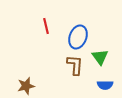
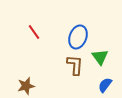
red line: moved 12 px left, 6 px down; rotated 21 degrees counterclockwise
blue semicircle: rotated 126 degrees clockwise
